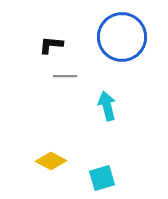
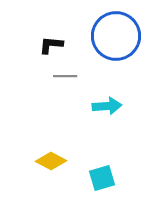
blue circle: moved 6 px left, 1 px up
cyan arrow: rotated 100 degrees clockwise
